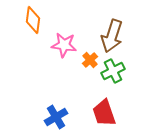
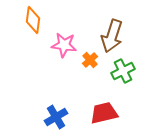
green cross: moved 10 px right
red trapezoid: rotated 96 degrees clockwise
